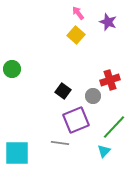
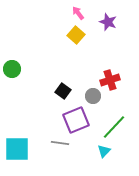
cyan square: moved 4 px up
